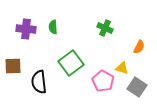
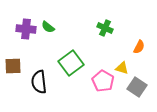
green semicircle: moved 5 px left; rotated 48 degrees counterclockwise
